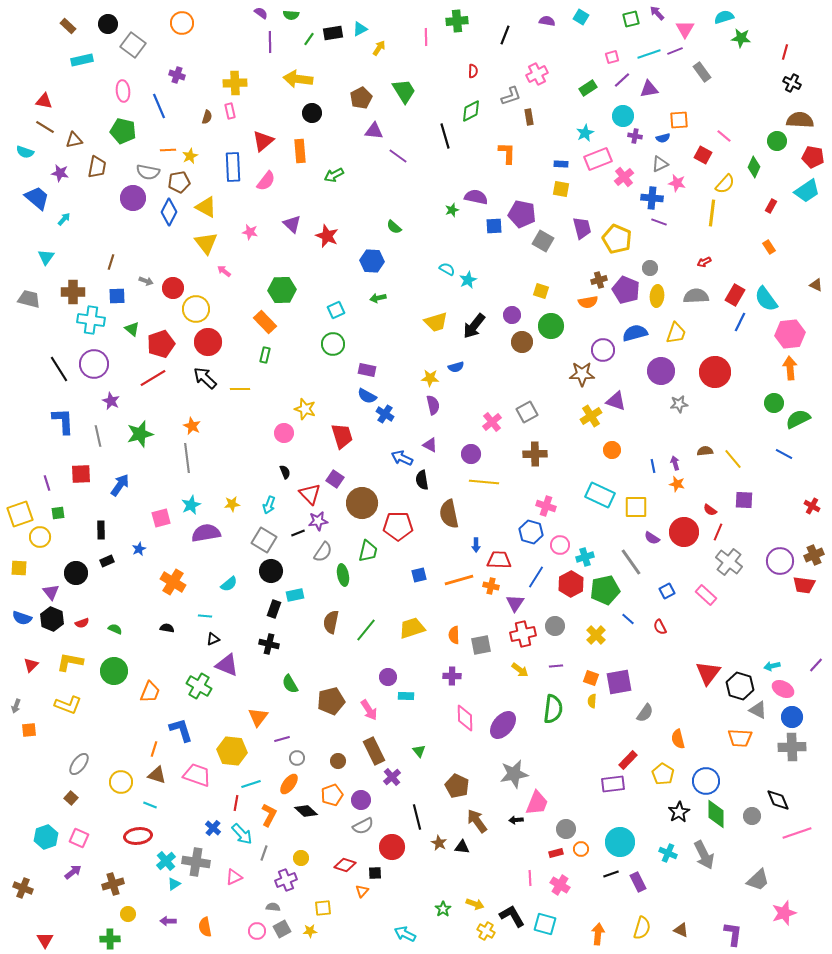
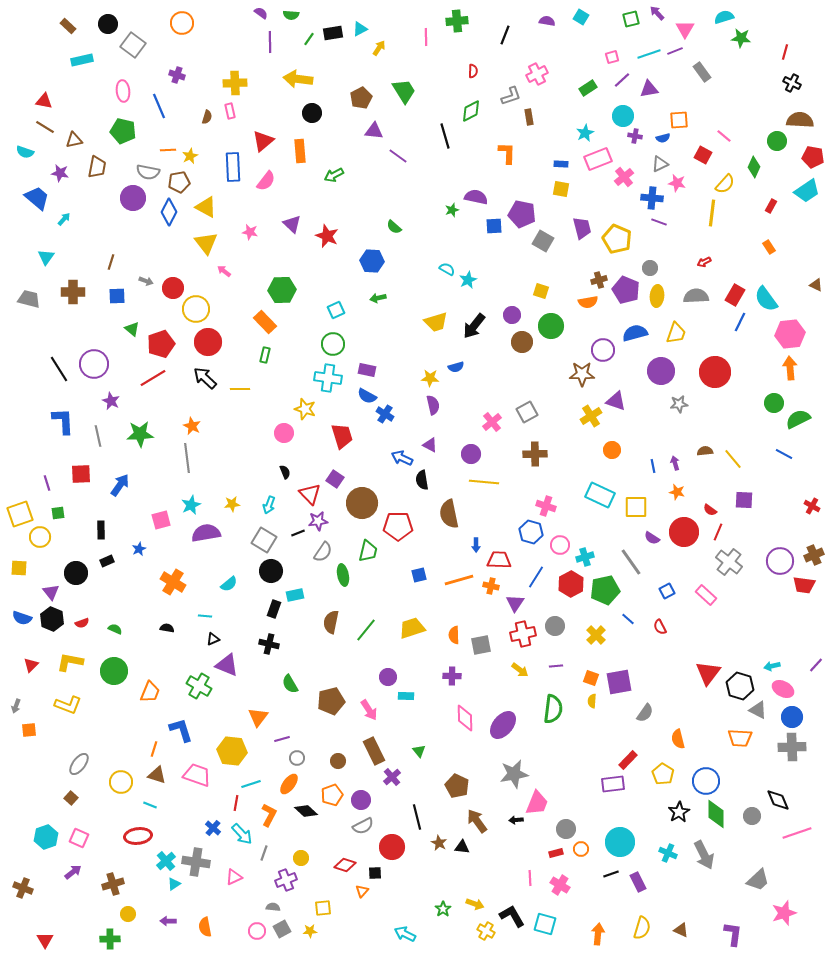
cyan cross at (91, 320): moved 237 px right, 58 px down
green star at (140, 434): rotated 12 degrees clockwise
orange star at (677, 484): moved 8 px down
pink square at (161, 518): moved 2 px down
